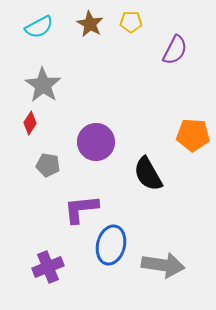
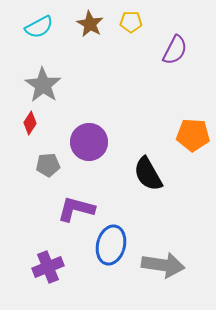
purple circle: moved 7 px left
gray pentagon: rotated 15 degrees counterclockwise
purple L-shape: moved 5 px left; rotated 21 degrees clockwise
